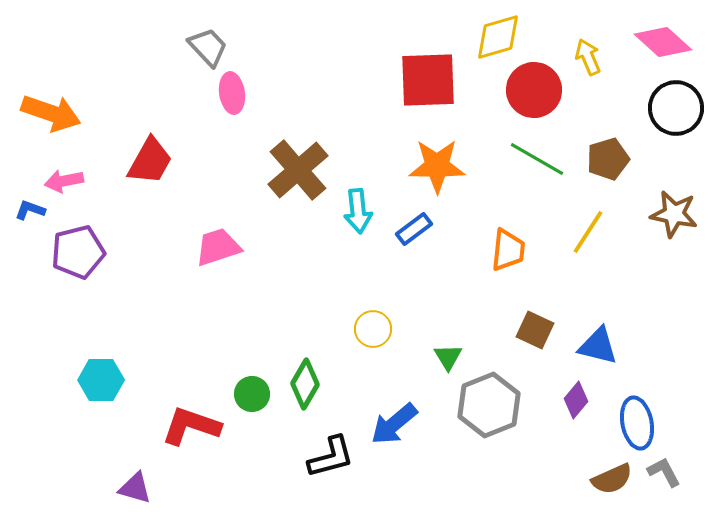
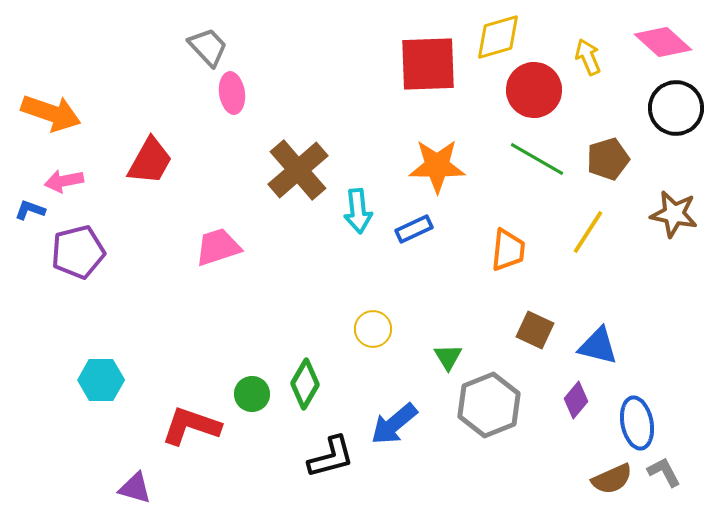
red square: moved 16 px up
blue rectangle: rotated 12 degrees clockwise
